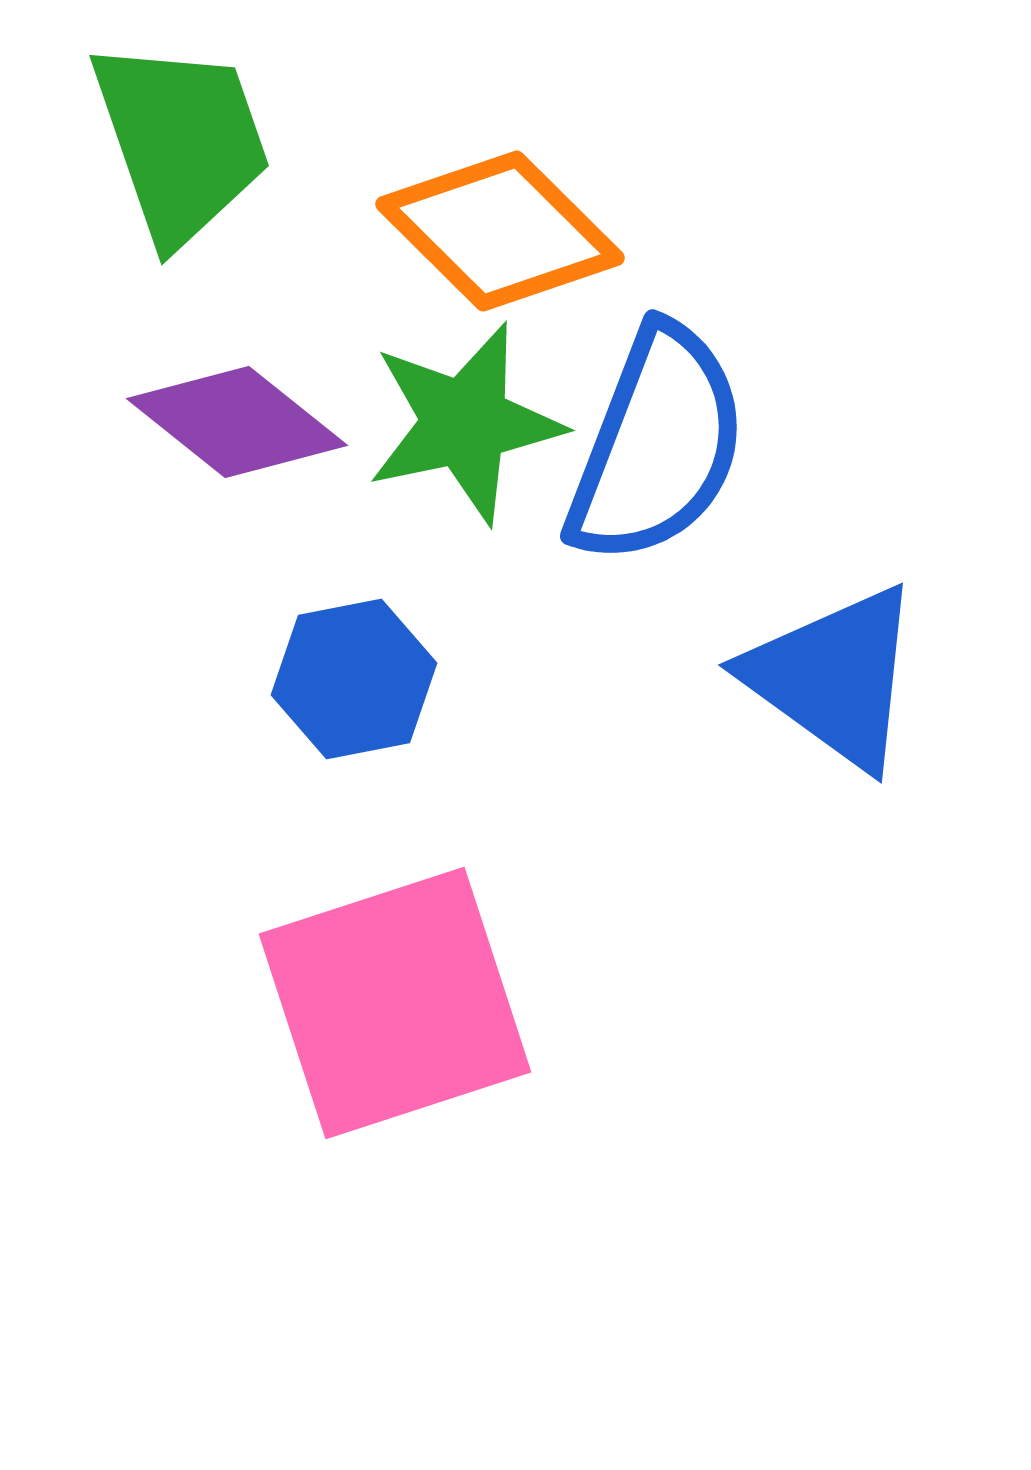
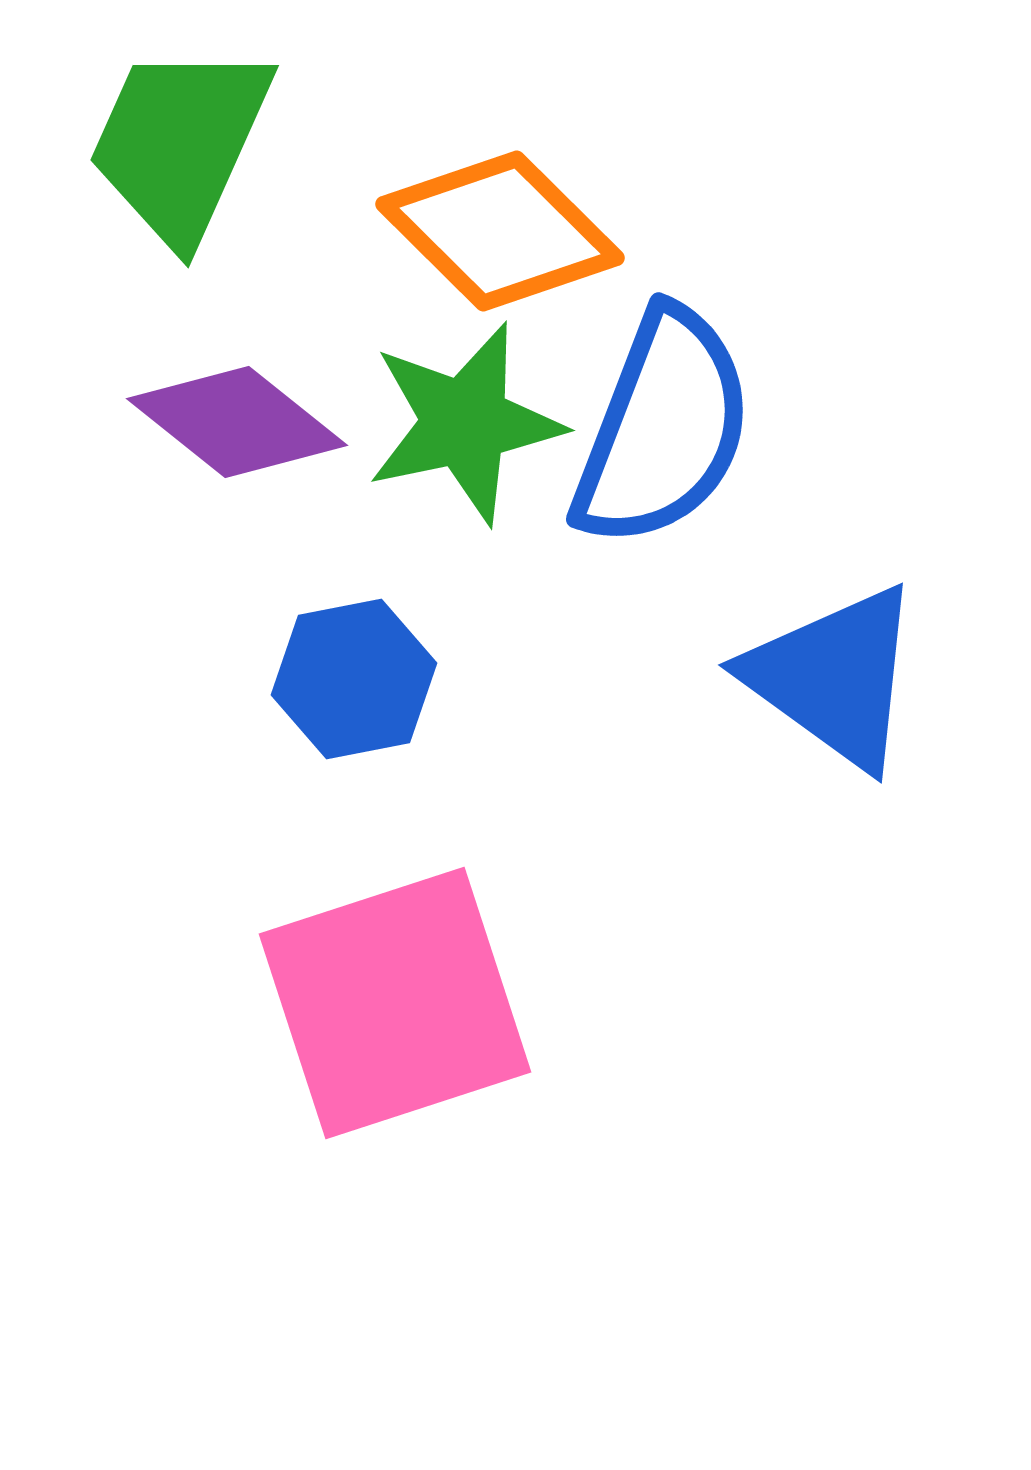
green trapezoid: moved 1 px left, 2 px down; rotated 137 degrees counterclockwise
blue semicircle: moved 6 px right, 17 px up
